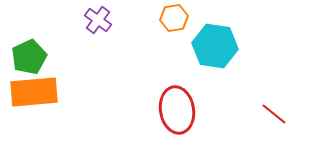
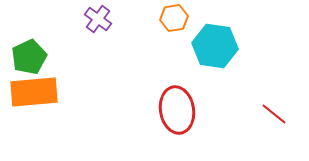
purple cross: moved 1 px up
